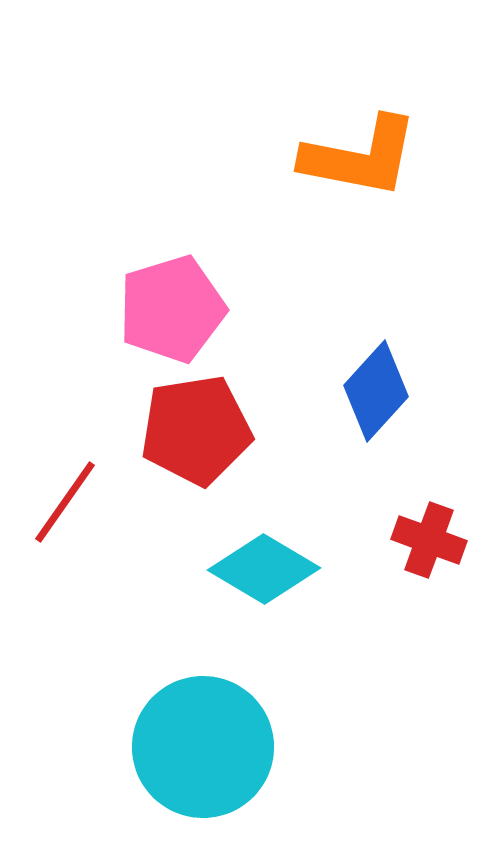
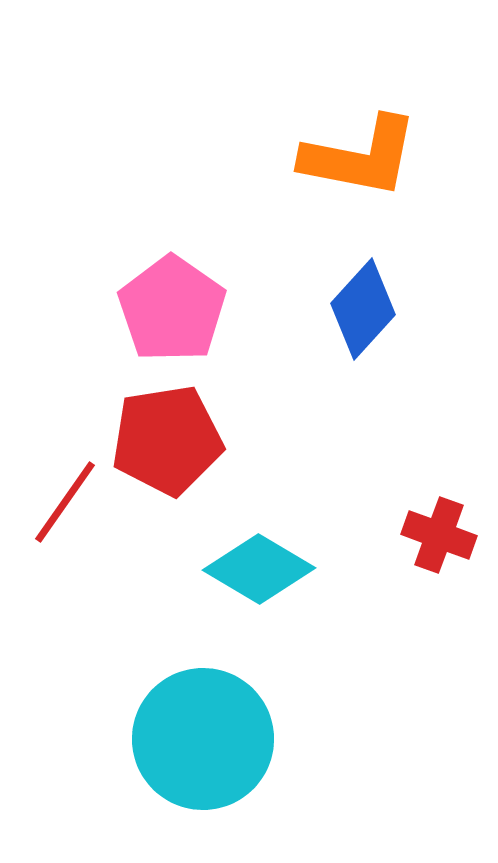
pink pentagon: rotated 20 degrees counterclockwise
blue diamond: moved 13 px left, 82 px up
red pentagon: moved 29 px left, 10 px down
red cross: moved 10 px right, 5 px up
cyan diamond: moved 5 px left
cyan circle: moved 8 px up
